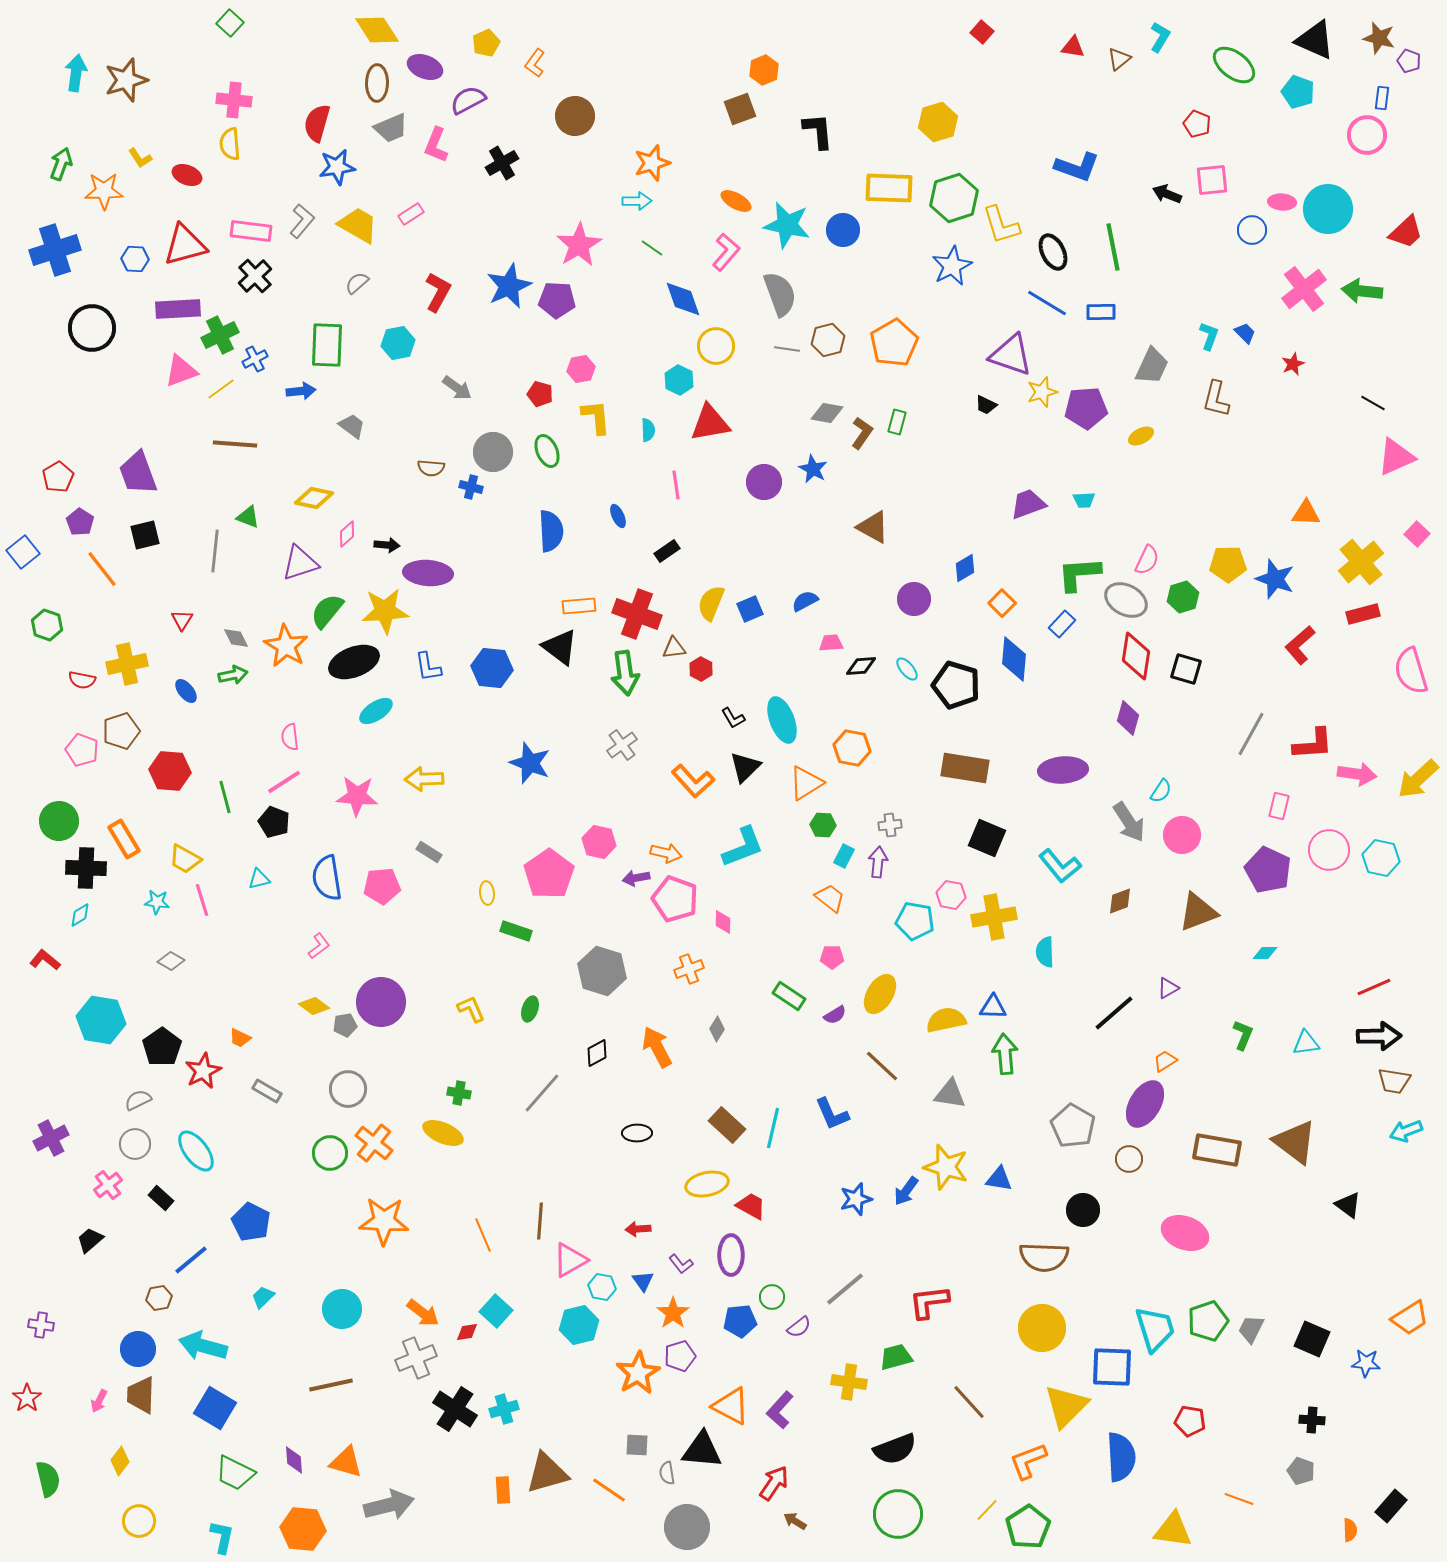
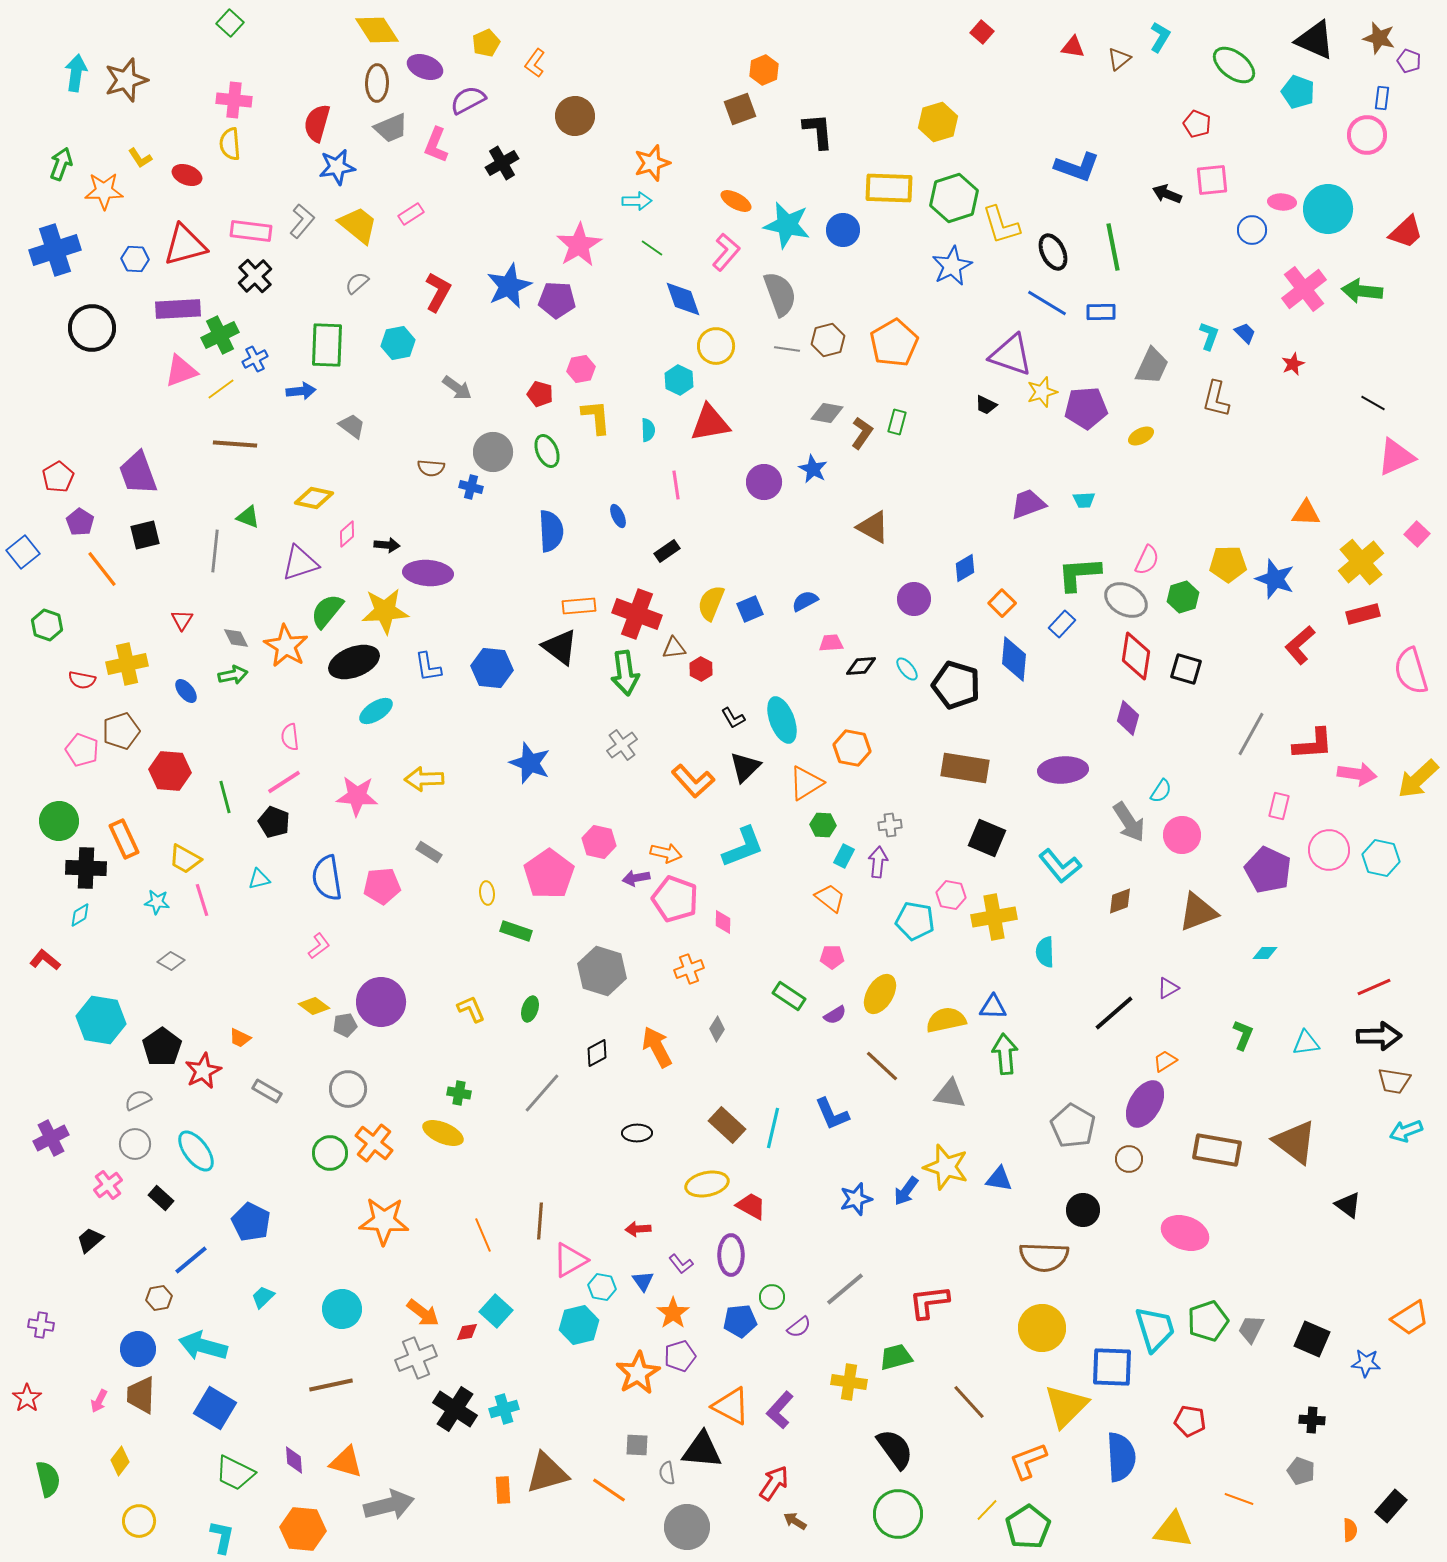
yellow trapezoid at (358, 225): rotated 9 degrees clockwise
orange rectangle at (124, 839): rotated 6 degrees clockwise
black semicircle at (895, 1449): rotated 105 degrees counterclockwise
